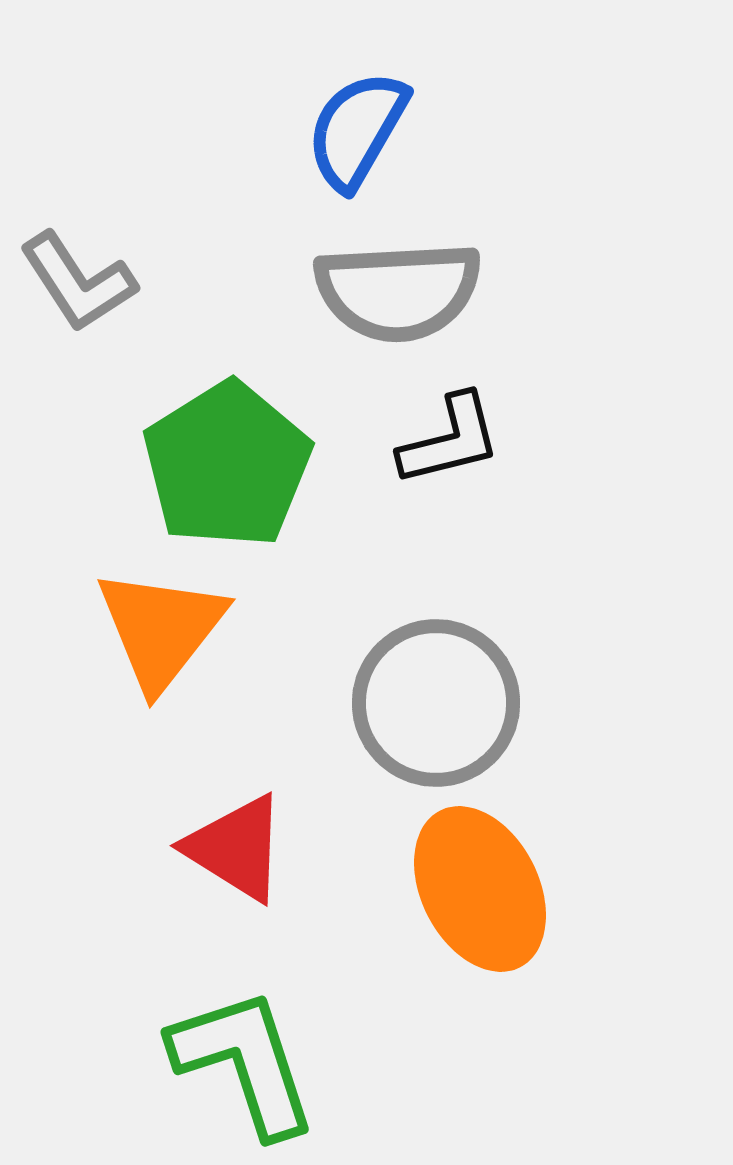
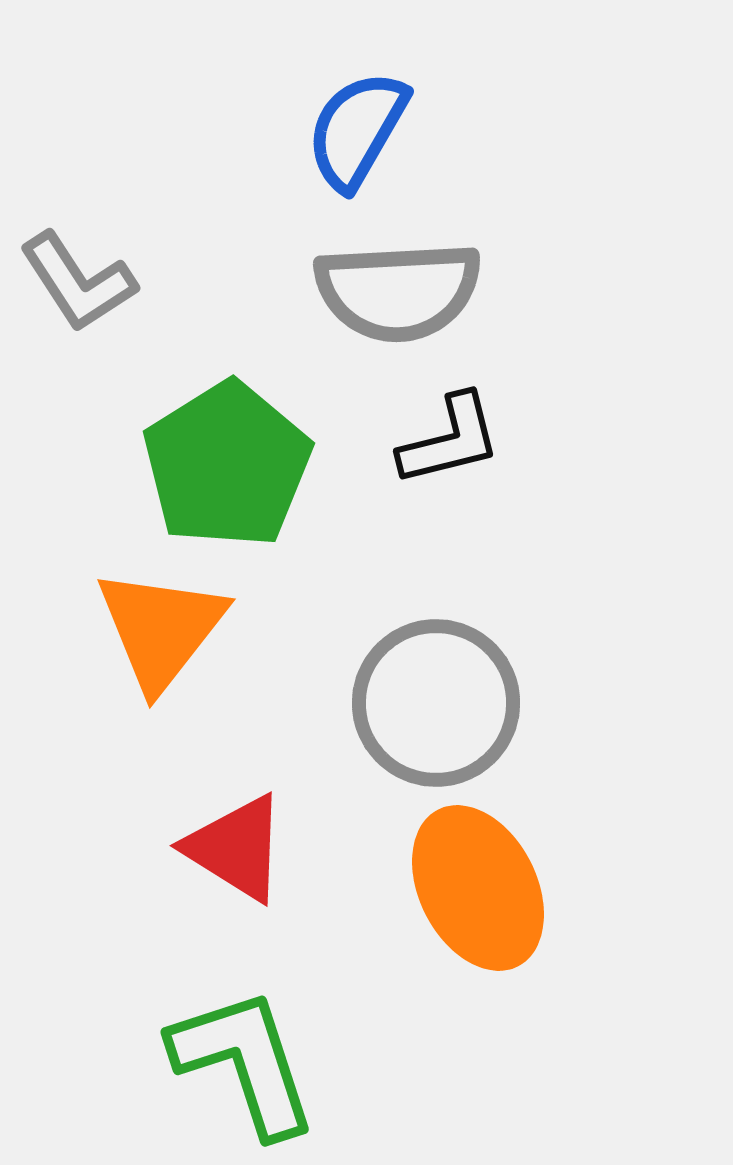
orange ellipse: moved 2 px left, 1 px up
